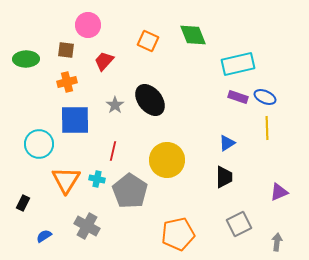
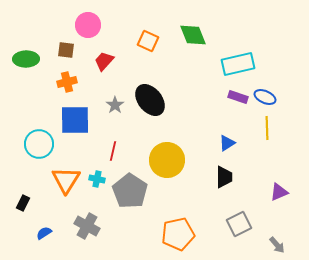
blue semicircle: moved 3 px up
gray arrow: moved 3 px down; rotated 132 degrees clockwise
